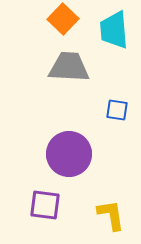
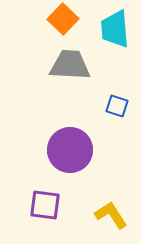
cyan trapezoid: moved 1 px right, 1 px up
gray trapezoid: moved 1 px right, 2 px up
blue square: moved 4 px up; rotated 10 degrees clockwise
purple circle: moved 1 px right, 4 px up
yellow L-shape: rotated 24 degrees counterclockwise
